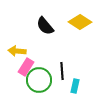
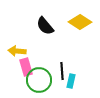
pink rectangle: rotated 48 degrees counterclockwise
cyan rectangle: moved 4 px left, 5 px up
